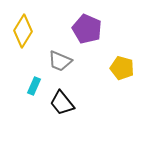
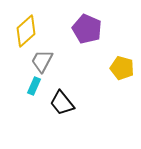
yellow diamond: moved 3 px right; rotated 16 degrees clockwise
gray trapezoid: moved 18 px left; rotated 95 degrees clockwise
